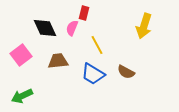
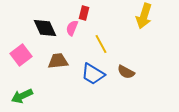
yellow arrow: moved 10 px up
yellow line: moved 4 px right, 1 px up
